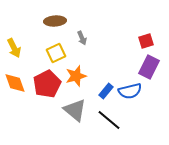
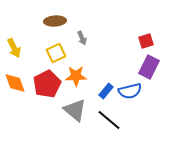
orange star: rotated 15 degrees clockwise
